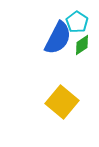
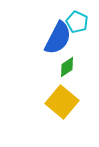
cyan pentagon: rotated 10 degrees counterclockwise
green diamond: moved 15 px left, 22 px down
